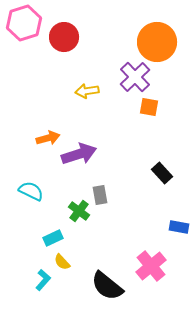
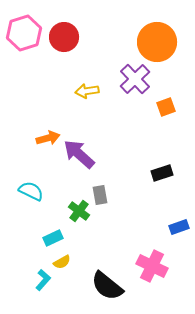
pink hexagon: moved 10 px down
purple cross: moved 2 px down
orange square: moved 17 px right; rotated 30 degrees counterclockwise
purple arrow: rotated 120 degrees counterclockwise
black rectangle: rotated 65 degrees counterclockwise
blue rectangle: rotated 30 degrees counterclockwise
yellow semicircle: rotated 78 degrees counterclockwise
pink cross: moved 1 px right; rotated 24 degrees counterclockwise
